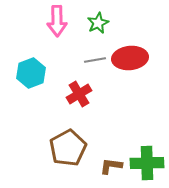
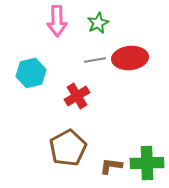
cyan hexagon: rotated 8 degrees clockwise
red cross: moved 2 px left, 2 px down
